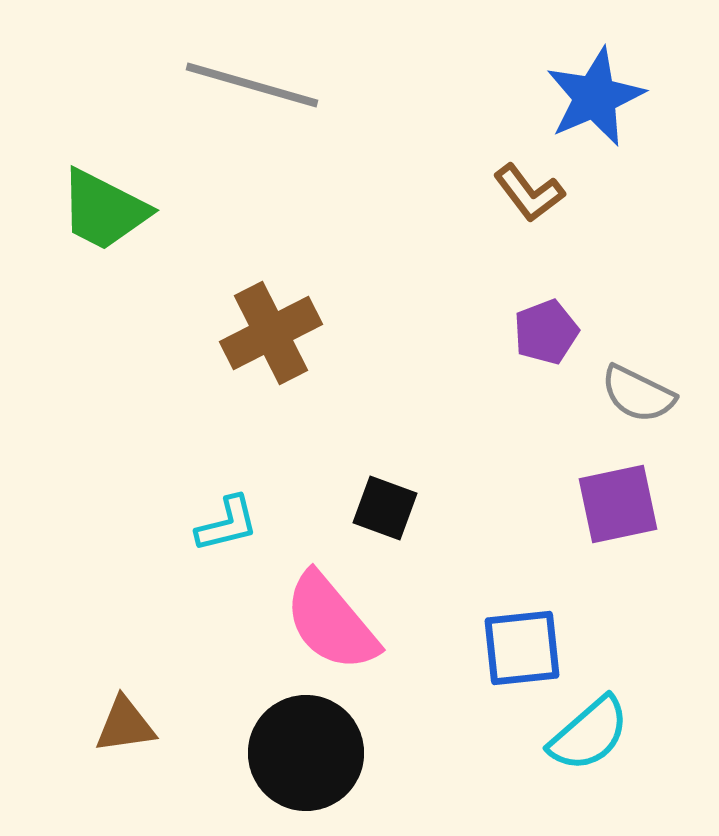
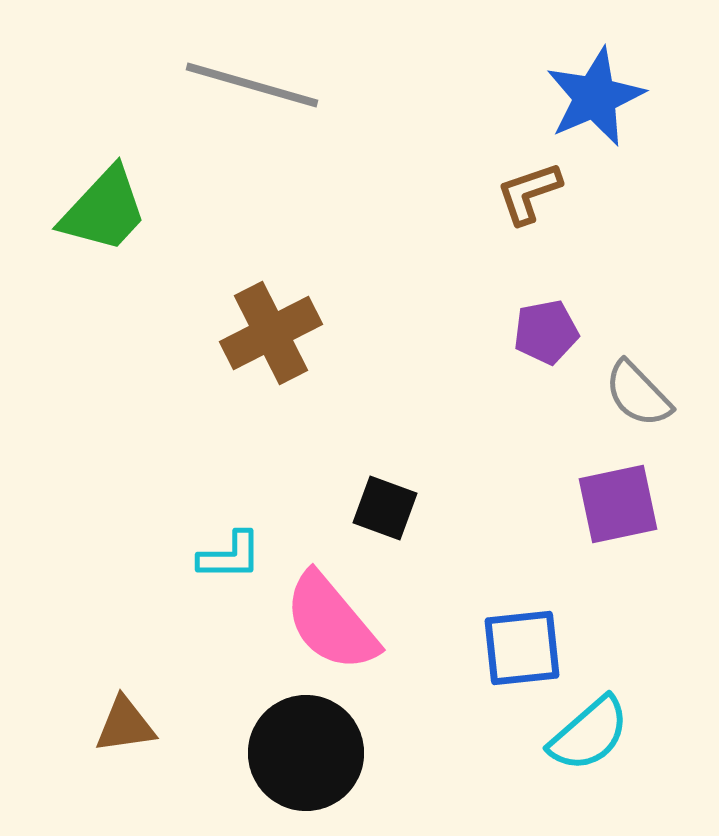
brown L-shape: rotated 108 degrees clockwise
green trapezoid: rotated 74 degrees counterclockwise
purple pentagon: rotated 10 degrees clockwise
gray semicircle: rotated 20 degrees clockwise
cyan L-shape: moved 3 px right, 32 px down; rotated 14 degrees clockwise
